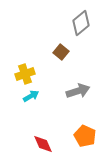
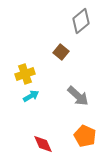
gray diamond: moved 2 px up
gray arrow: moved 5 px down; rotated 60 degrees clockwise
